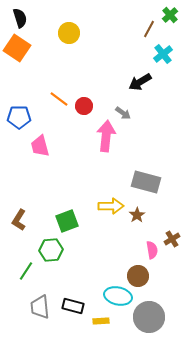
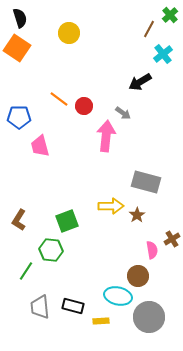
green hexagon: rotated 10 degrees clockwise
